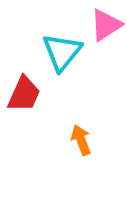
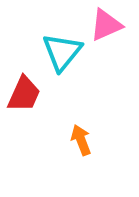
pink triangle: rotated 9 degrees clockwise
